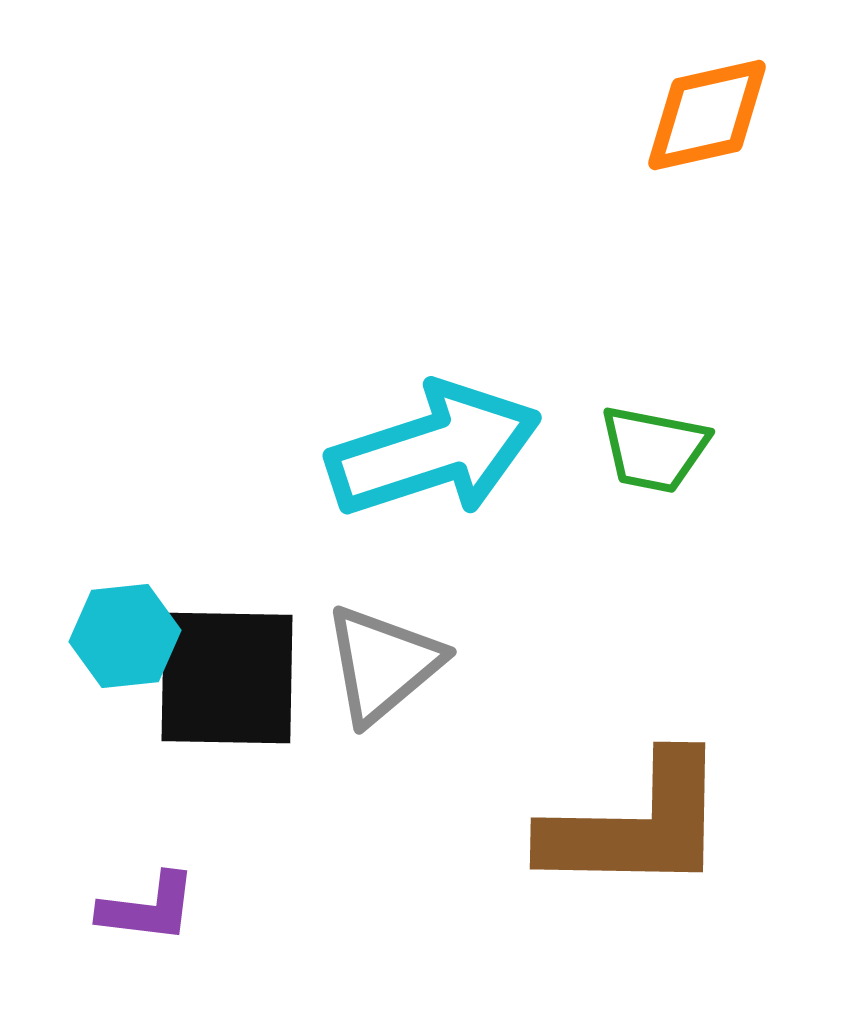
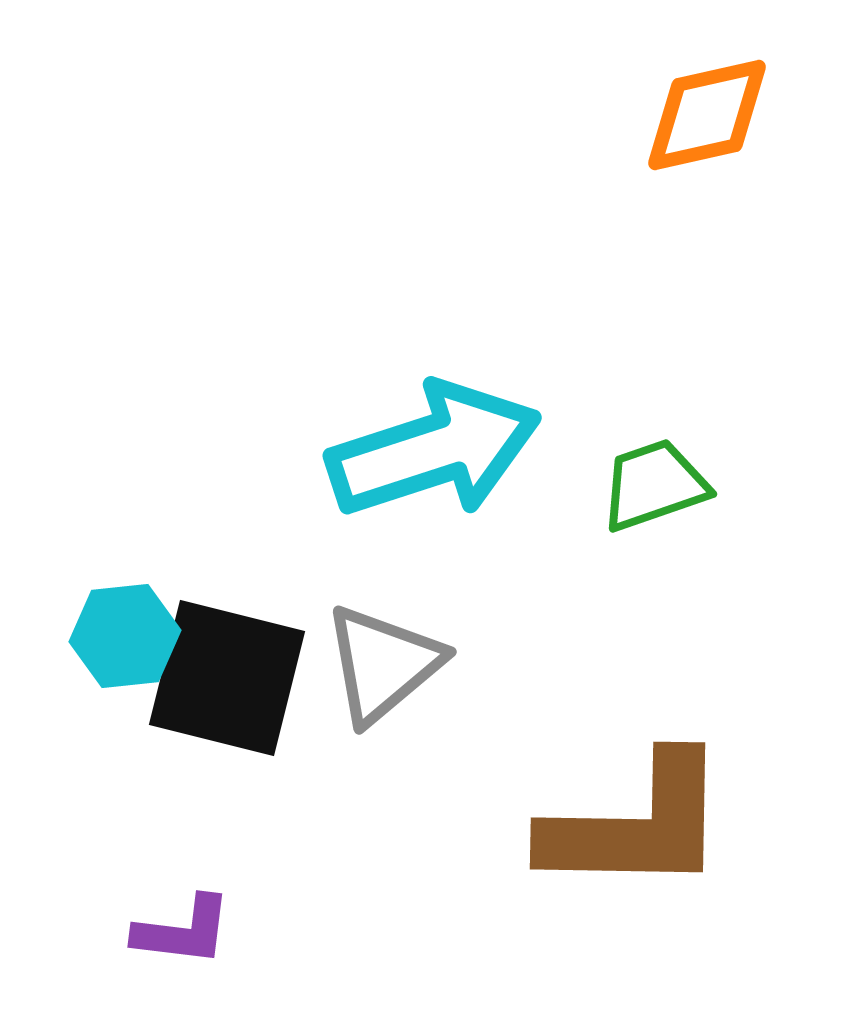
green trapezoid: moved 36 px down; rotated 150 degrees clockwise
black square: rotated 13 degrees clockwise
purple L-shape: moved 35 px right, 23 px down
